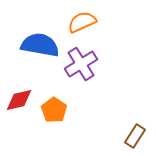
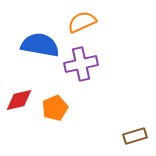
purple cross: rotated 20 degrees clockwise
orange pentagon: moved 1 px right, 2 px up; rotated 15 degrees clockwise
brown rectangle: rotated 40 degrees clockwise
